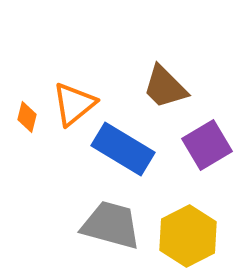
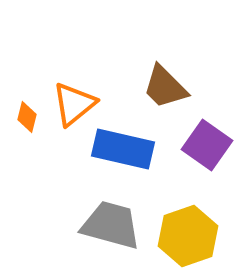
purple square: rotated 24 degrees counterclockwise
blue rectangle: rotated 18 degrees counterclockwise
yellow hexagon: rotated 8 degrees clockwise
